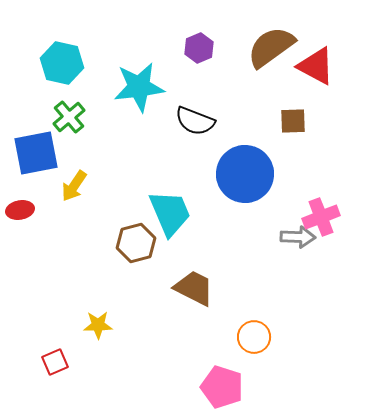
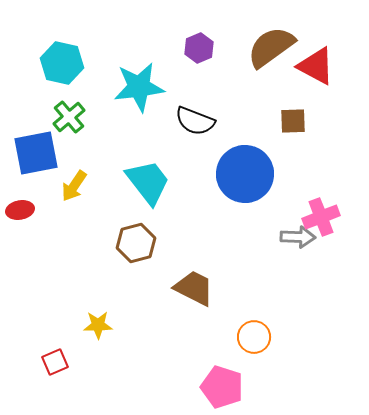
cyan trapezoid: moved 22 px left, 31 px up; rotated 15 degrees counterclockwise
